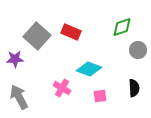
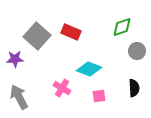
gray circle: moved 1 px left, 1 px down
pink square: moved 1 px left
